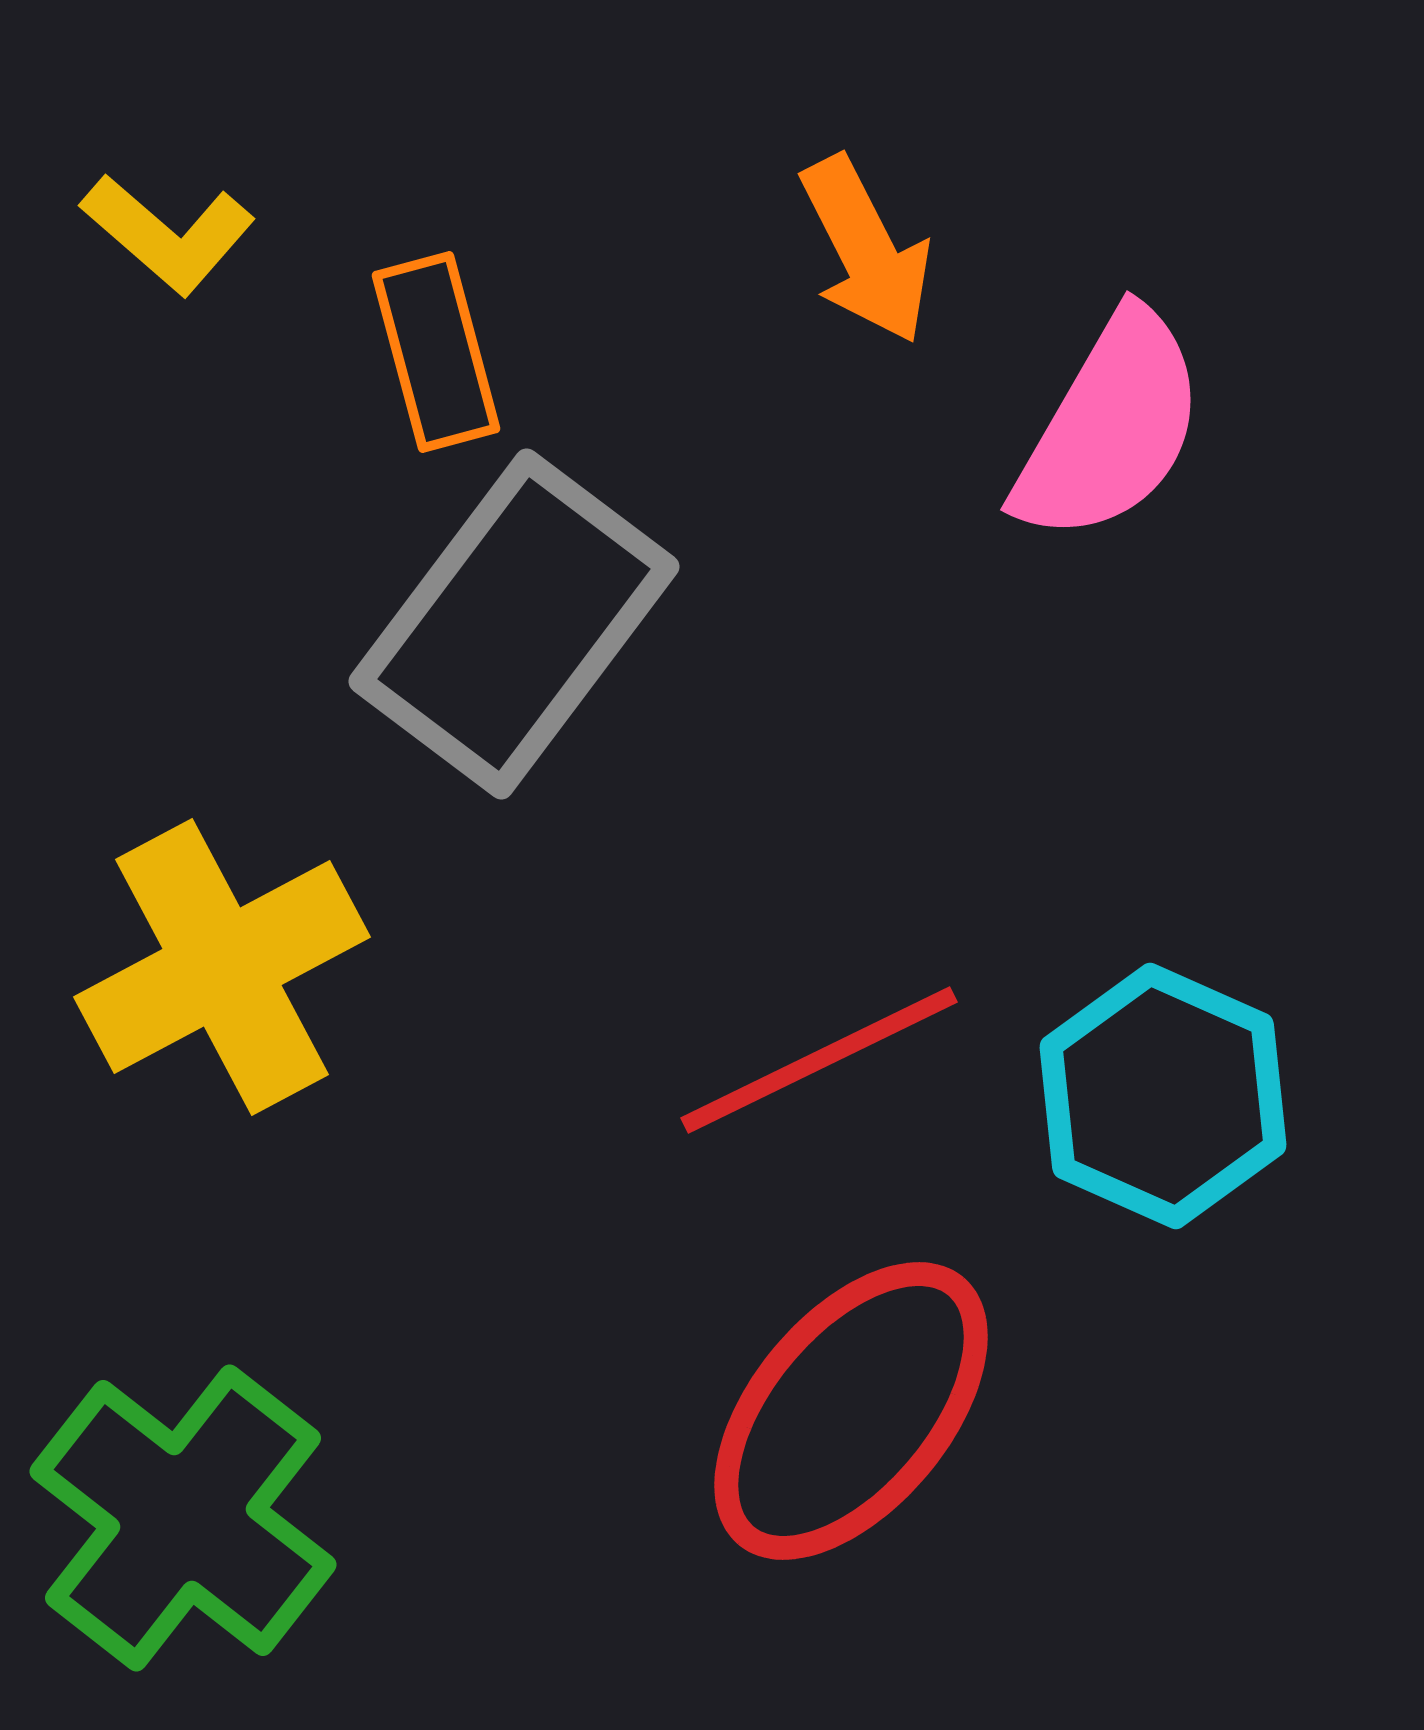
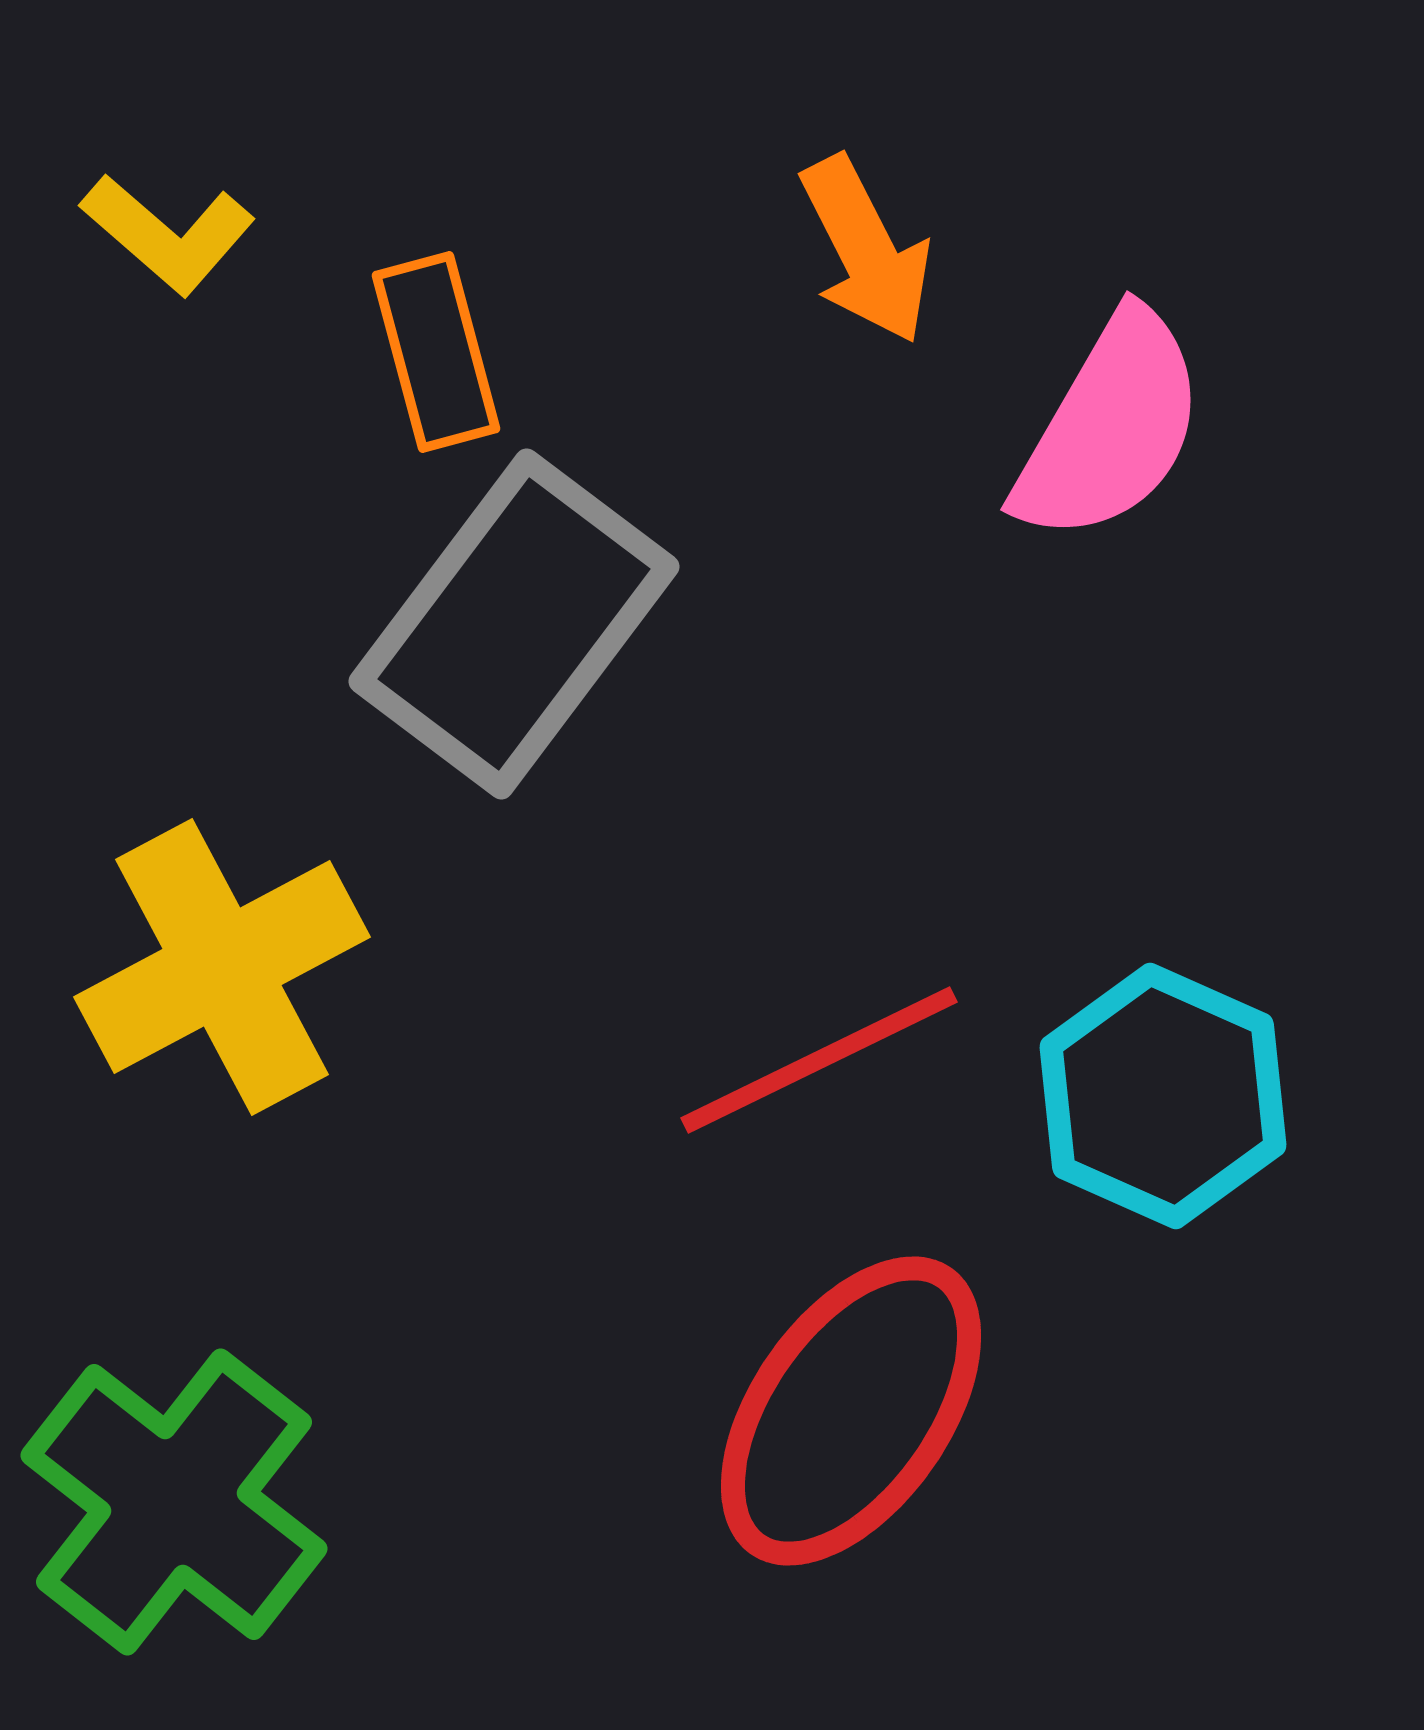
red ellipse: rotated 5 degrees counterclockwise
green cross: moved 9 px left, 16 px up
